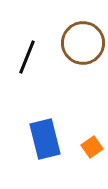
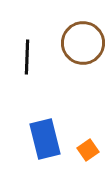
black line: rotated 20 degrees counterclockwise
orange square: moved 4 px left, 3 px down
